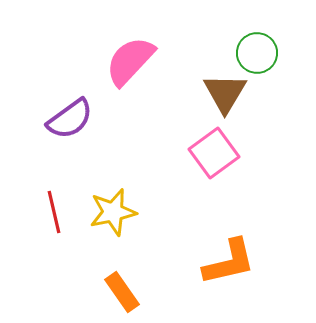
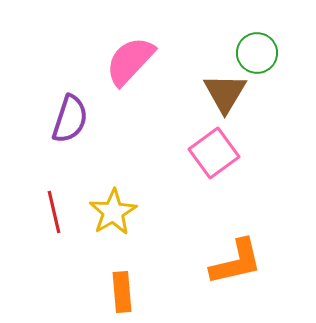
purple semicircle: rotated 36 degrees counterclockwise
yellow star: rotated 18 degrees counterclockwise
orange L-shape: moved 7 px right
orange rectangle: rotated 30 degrees clockwise
